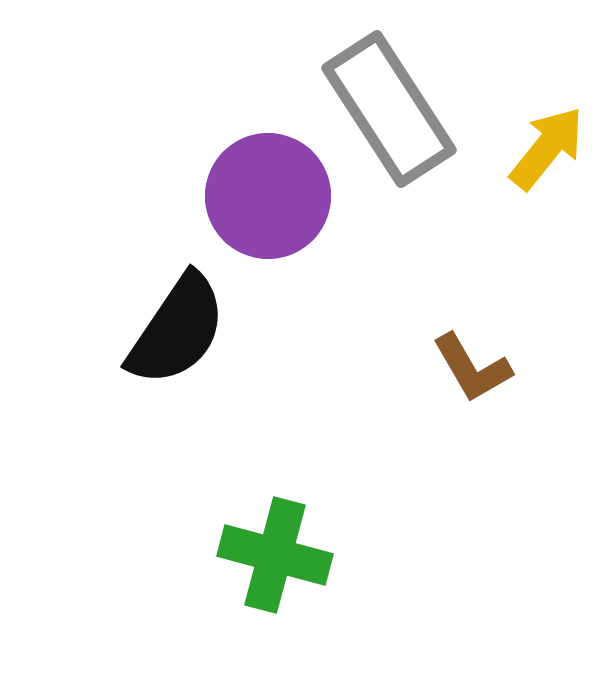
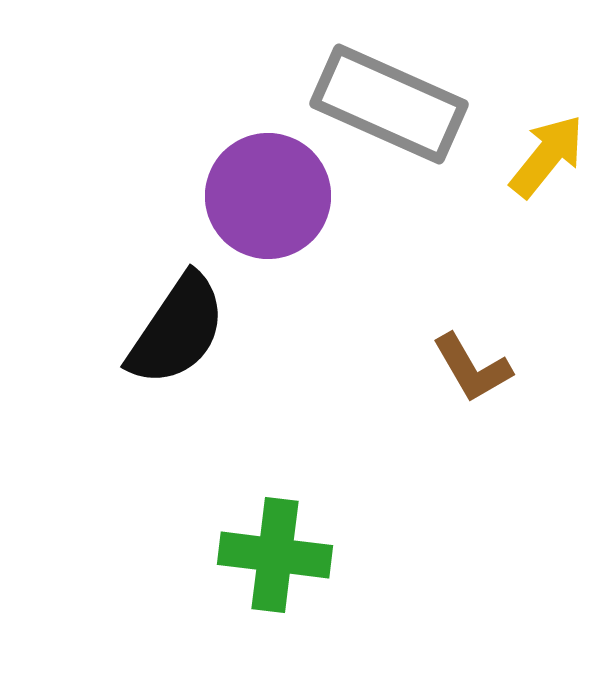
gray rectangle: moved 5 px up; rotated 33 degrees counterclockwise
yellow arrow: moved 8 px down
green cross: rotated 8 degrees counterclockwise
